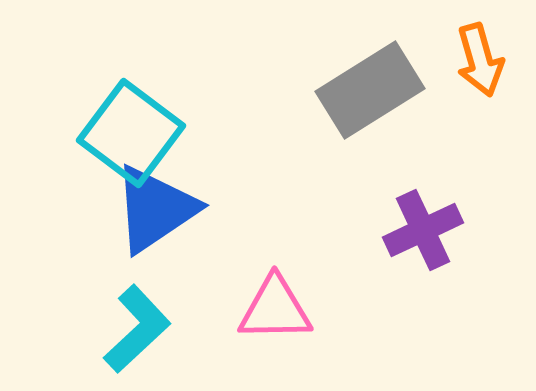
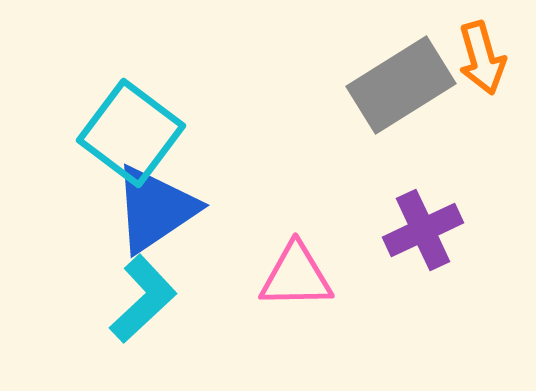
orange arrow: moved 2 px right, 2 px up
gray rectangle: moved 31 px right, 5 px up
pink triangle: moved 21 px right, 33 px up
cyan L-shape: moved 6 px right, 30 px up
